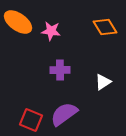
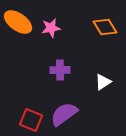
pink star: moved 3 px up; rotated 18 degrees counterclockwise
